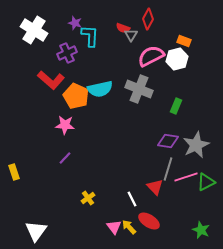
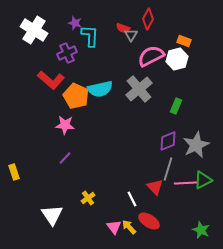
gray cross: rotated 28 degrees clockwise
purple diamond: rotated 30 degrees counterclockwise
pink line: moved 6 px down; rotated 15 degrees clockwise
green triangle: moved 3 px left, 2 px up
white triangle: moved 16 px right, 16 px up; rotated 10 degrees counterclockwise
